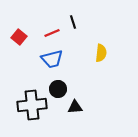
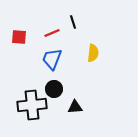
red square: rotated 35 degrees counterclockwise
yellow semicircle: moved 8 px left
blue trapezoid: rotated 125 degrees clockwise
black circle: moved 4 px left
